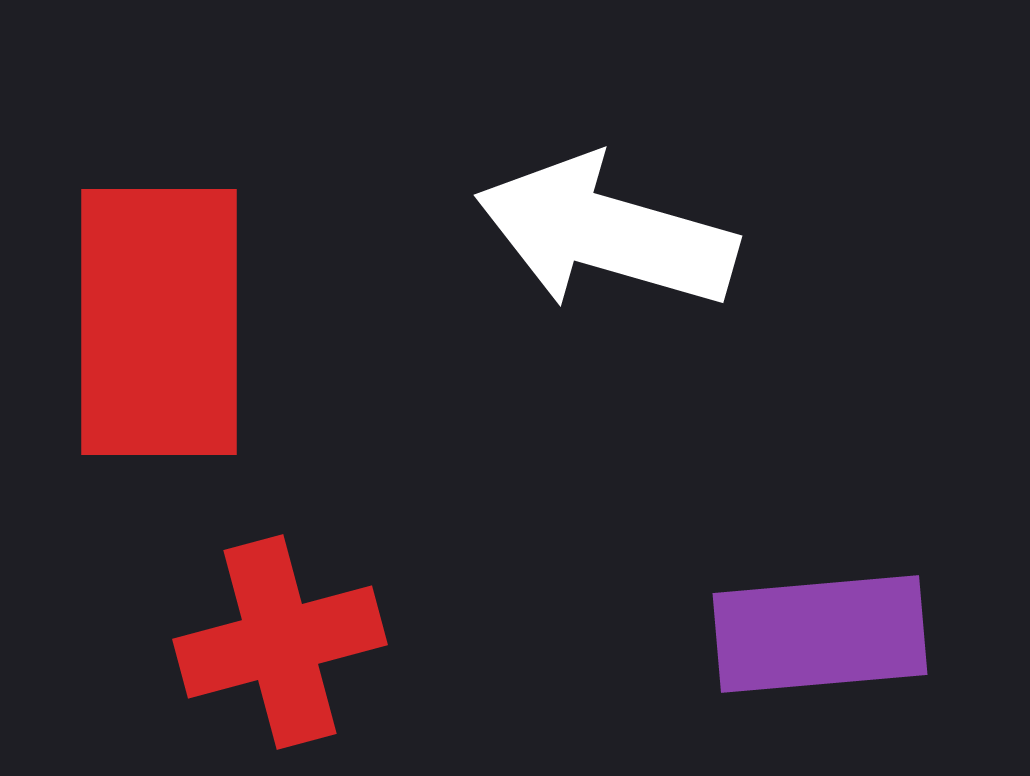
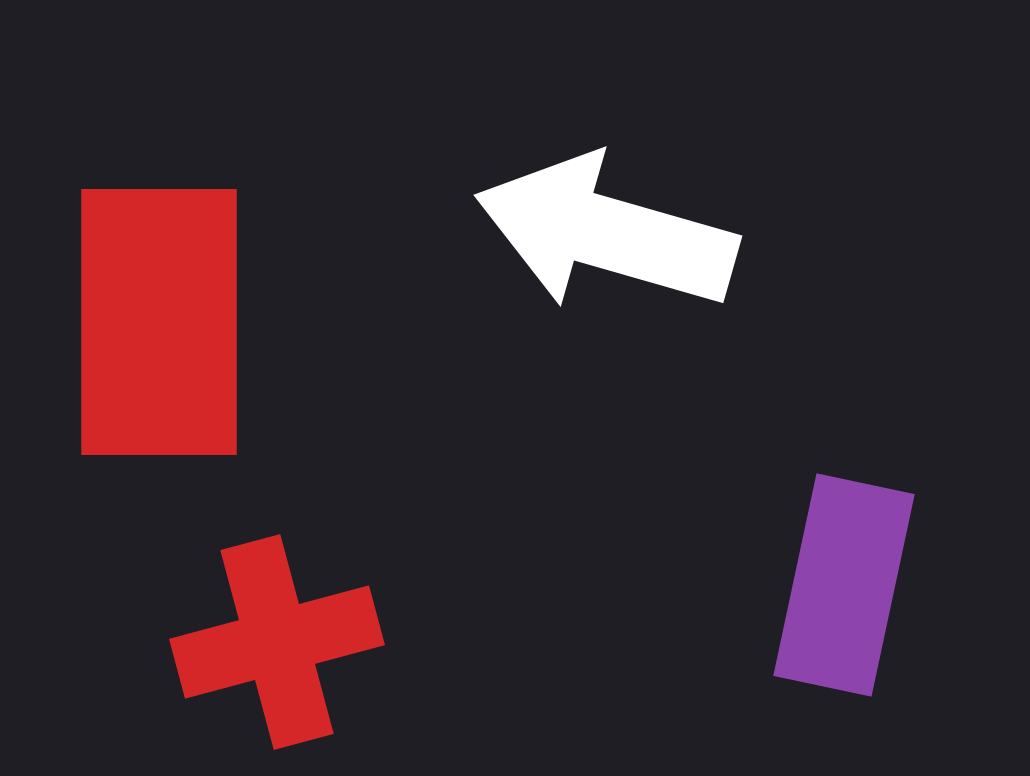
purple rectangle: moved 24 px right, 49 px up; rotated 73 degrees counterclockwise
red cross: moved 3 px left
